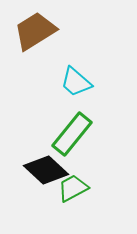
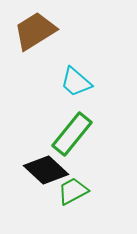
green trapezoid: moved 3 px down
